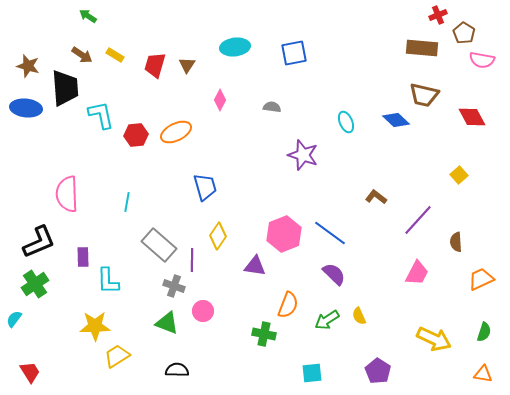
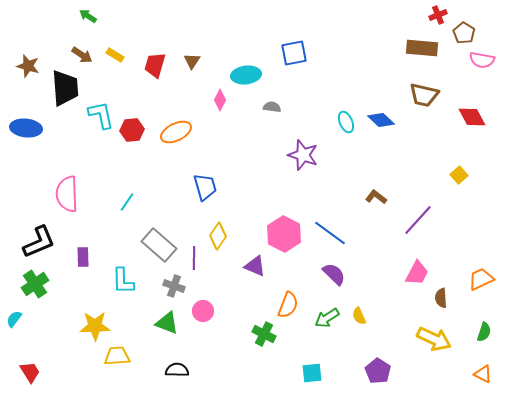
cyan ellipse at (235, 47): moved 11 px right, 28 px down
brown triangle at (187, 65): moved 5 px right, 4 px up
blue ellipse at (26, 108): moved 20 px down
blue diamond at (396, 120): moved 15 px left
red hexagon at (136, 135): moved 4 px left, 5 px up
cyan line at (127, 202): rotated 24 degrees clockwise
pink hexagon at (284, 234): rotated 12 degrees counterclockwise
brown semicircle at (456, 242): moved 15 px left, 56 px down
purple line at (192, 260): moved 2 px right, 2 px up
purple triangle at (255, 266): rotated 15 degrees clockwise
cyan L-shape at (108, 281): moved 15 px right
green arrow at (327, 320): moved 2 px up
green cross at (264, 334): rotated 15 degrees clockwise
yellow trapezoid at (117, 356): rotated 28 degrees clockwise
orange triangle at (483, 374): rotated 18 degrees clockwise
